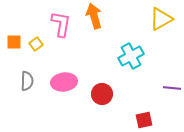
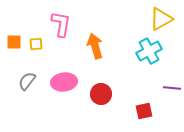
orange arrow: moved 1 px right, 30 px down
yellow square: rotated 32 degrees clockwise
cyan cross: moved 18 px right, 5 px up
gray semicircle: rotated 144 degrees counterclockwise
red circle: moved 1 px left
red square: moved 9 px up
